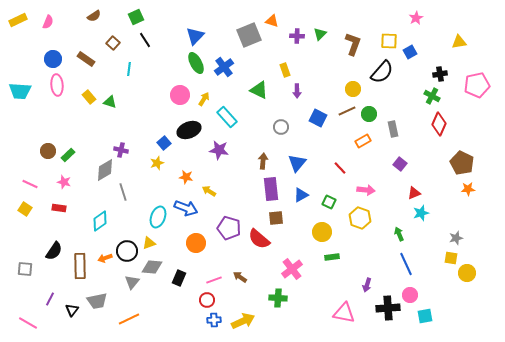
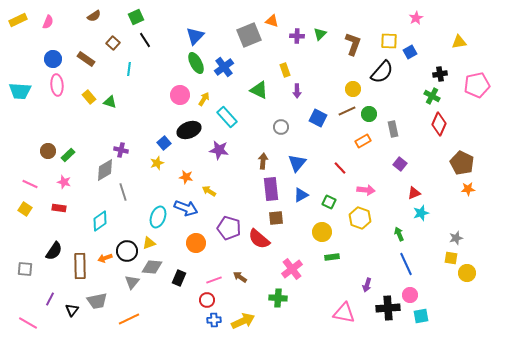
cyan square at (425, 316): moved 4 px left
